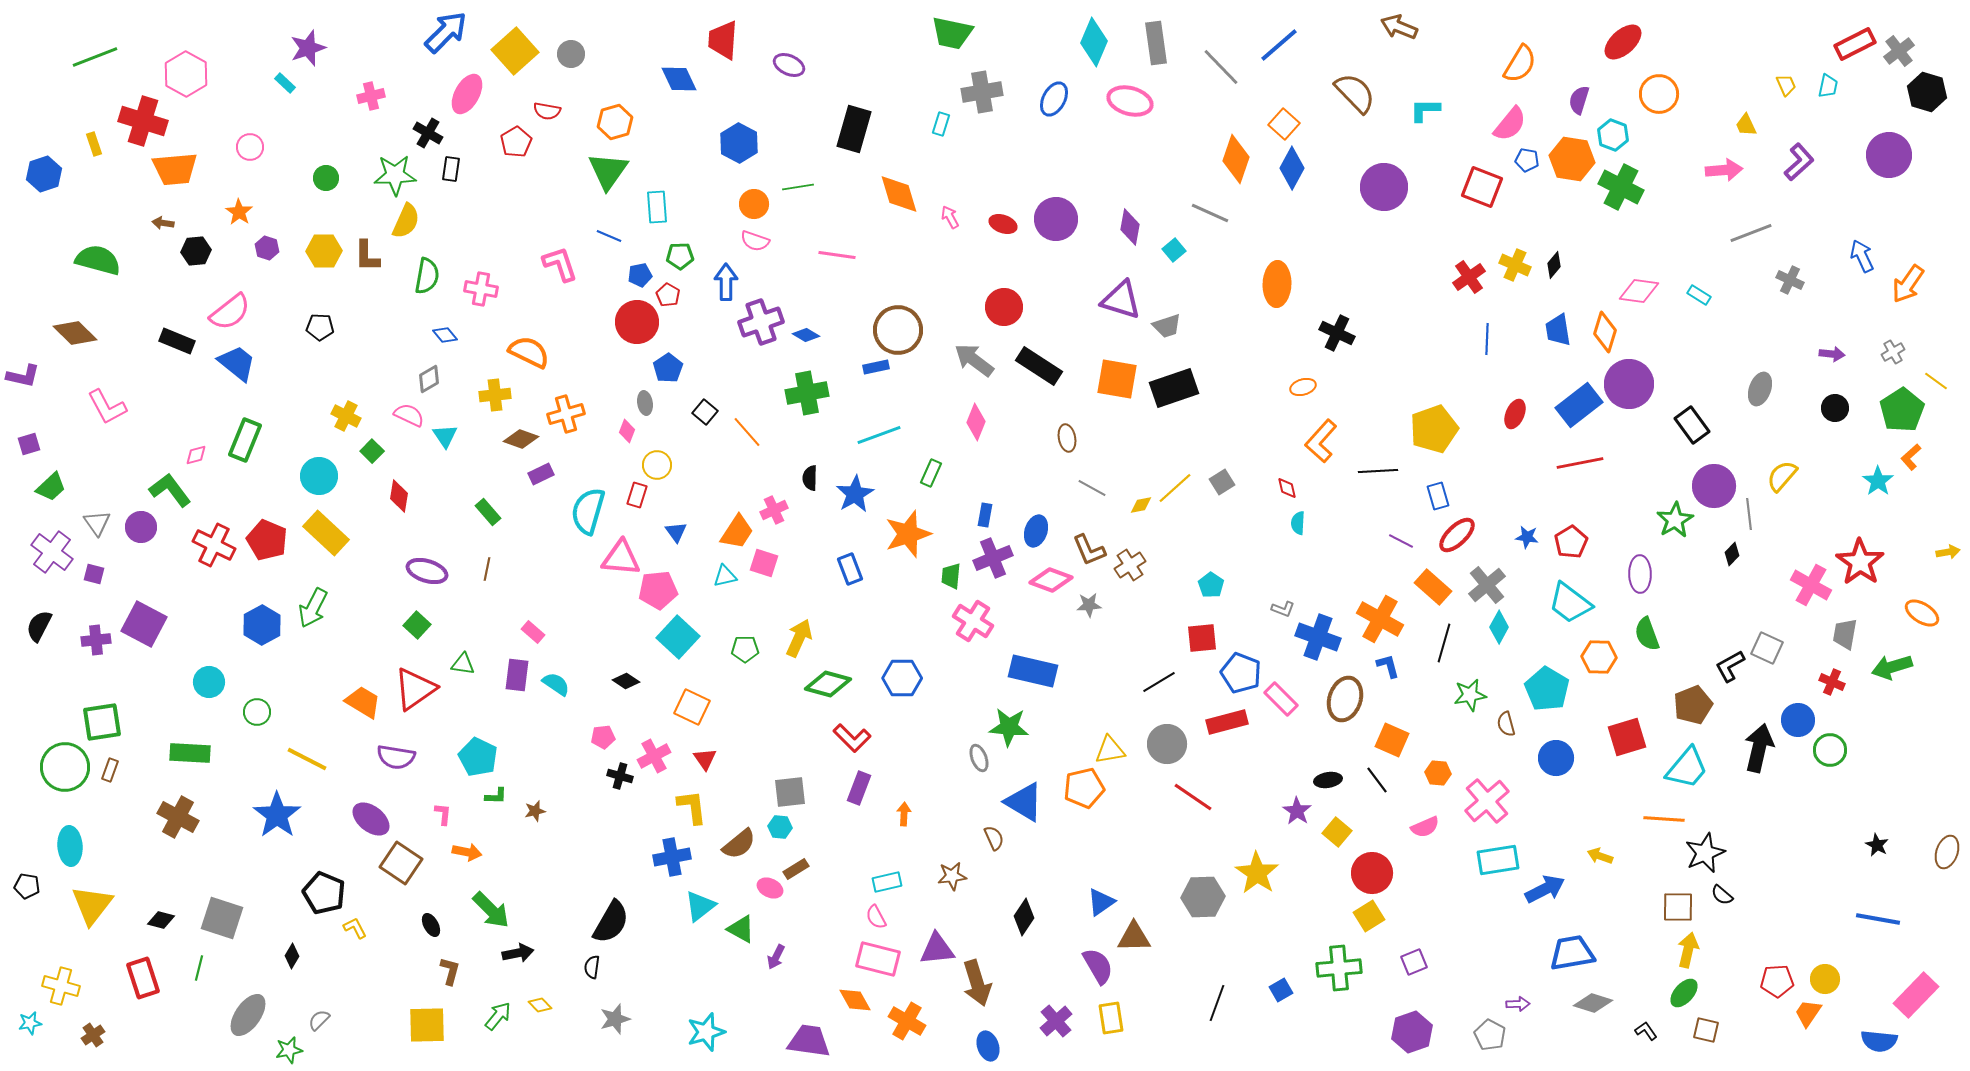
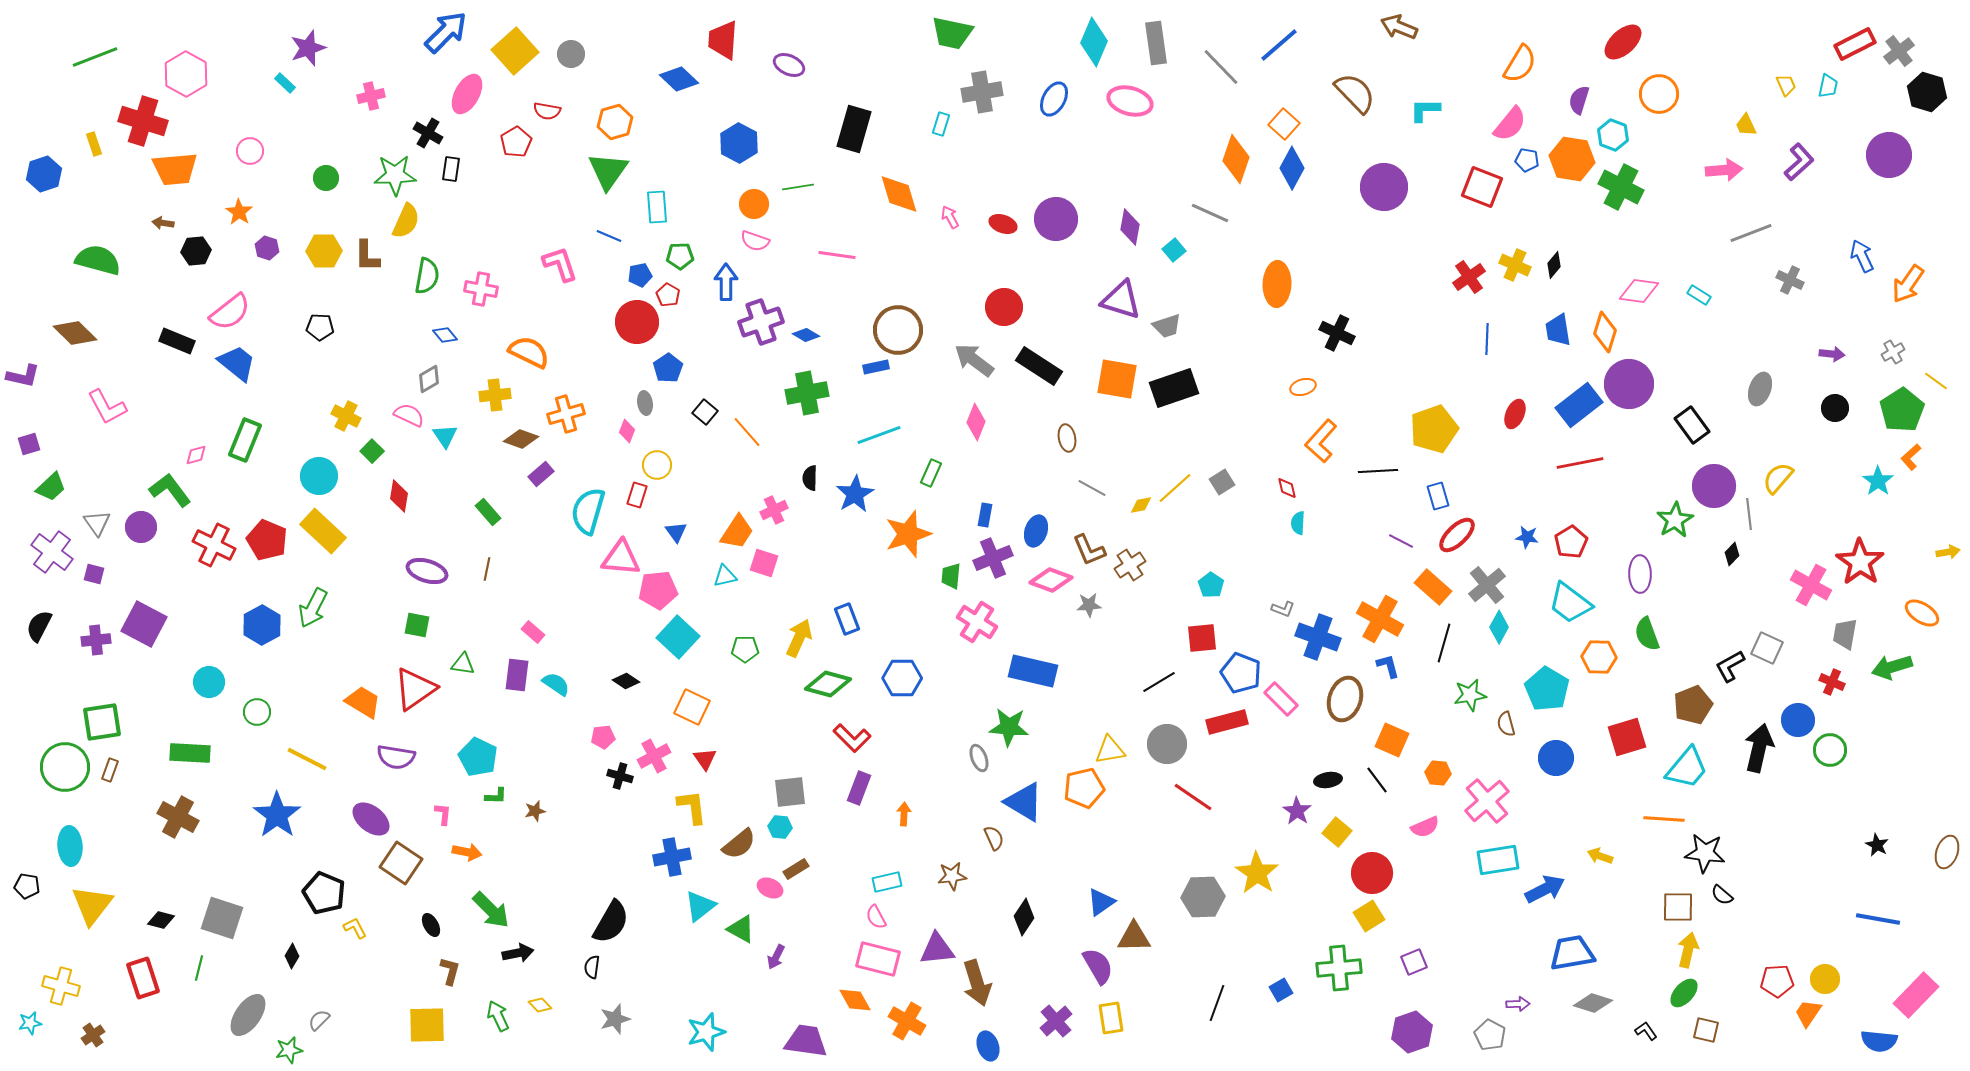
blue diamond at (679, 79): rotated 21 degrees counterclockwise
pink circle at (250, 147): moved 4 px down
purple rectangle at (541, 474): rotated 15 degrees counterclockwise
yellow semicircle at (1782, 476): moved 4 px left, 2 px down
yellow rectangle at (326, 533): moved 3 px left, 2 px up
blue rectangle at (850, 569): moved 3 px left, 50 px down
pink cross at (973, 621): moved 4 px right, 1 px down
green square at (417, 625): rotated 32 degrees counterclockwise
black star at (1705, 853): rotated 30 degrees clockwise
green arrow at (498, 1016): rotated 64 degrees counterclockwise
purple trapezoid at (809, 1041): moved 3 px left
